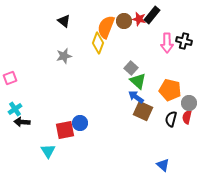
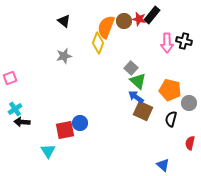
red semicircle: moved 3 px right, 26 px down
